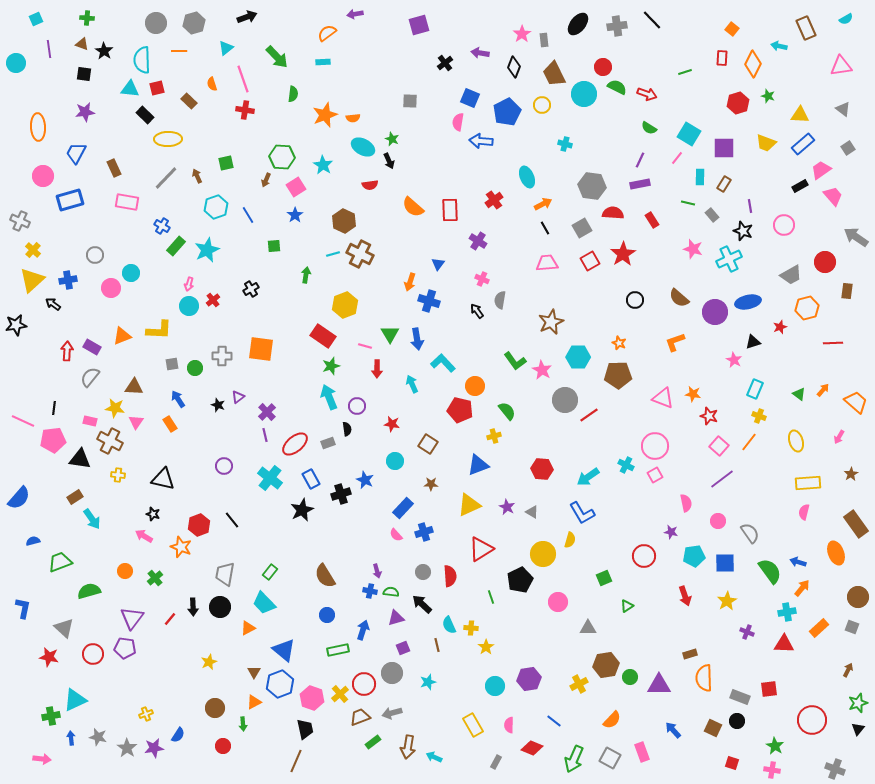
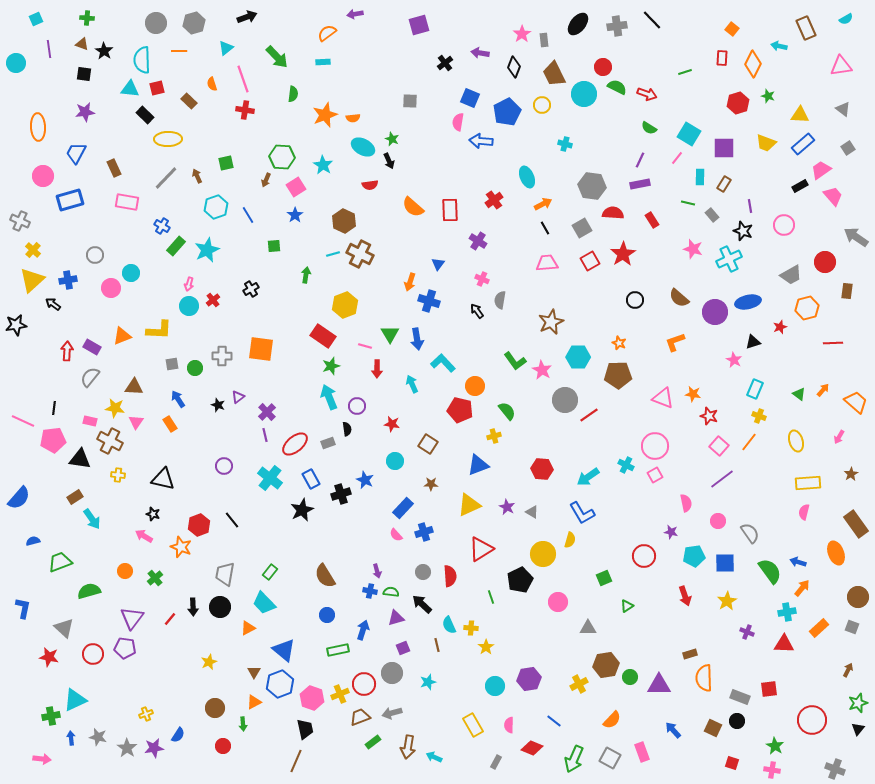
yellow cross at (340, 694): rotated 18 degrees clockwise
